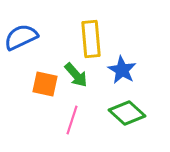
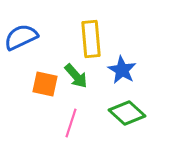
green arrow: moved 1 px down
pink line: moved 1 px left, 3 px down
